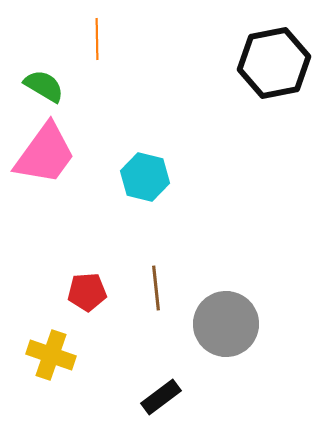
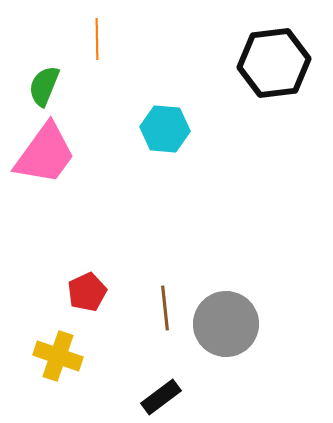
black hexagon: rotated 4 degrees clockwise
green semicircle: rotated 99 degrees counterclockwise
cyan hexagon: moved 20 px right, 48 px up; rotated 9 degrees counterclockwise
brown line: moved 9 px right, 20 px down
red pentagon: rotated 21 degrees counterclockwise
yellow cross: moved 7 px right, 1 px down
